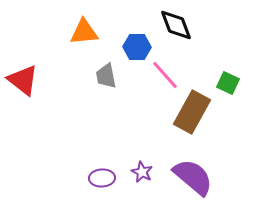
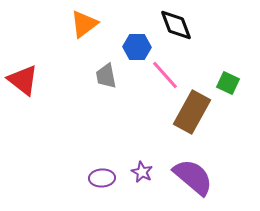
orange triangle: moved 8 px up; rotated 32 degrees counterclockwise
